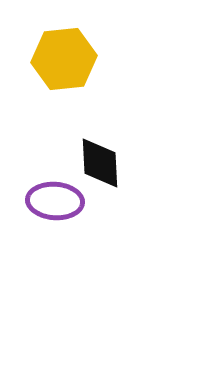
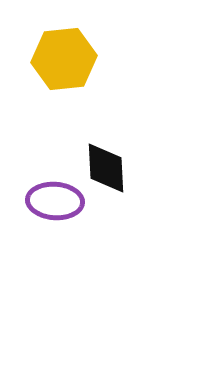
black diamond: moved 6 px right, 5 px down
